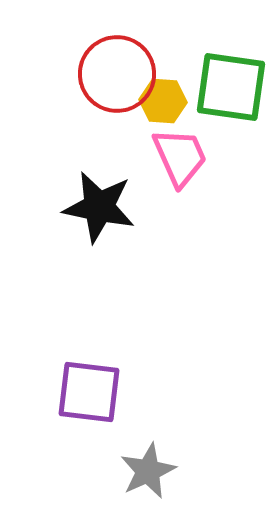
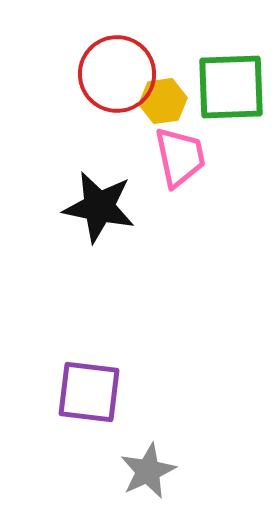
green square: rotated 10 degrees counterclockwise
yellow hexagon: rotated 12 degrees counterclockwise
pink trapezoid: rotated 12 degrees clockwise
